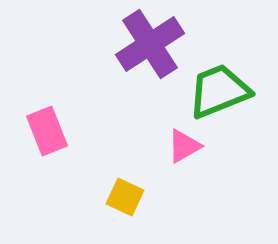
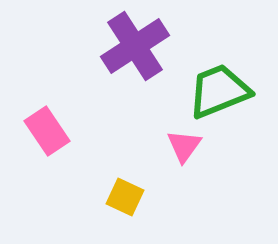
purple cross: moved 15 px left, 2 px down
pink rectangle: rotated 12 degrees counterclockwise
pink triangle: rotated 24 degrees counterclockwise
